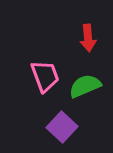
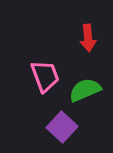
green semicircle: moved 4 px down
